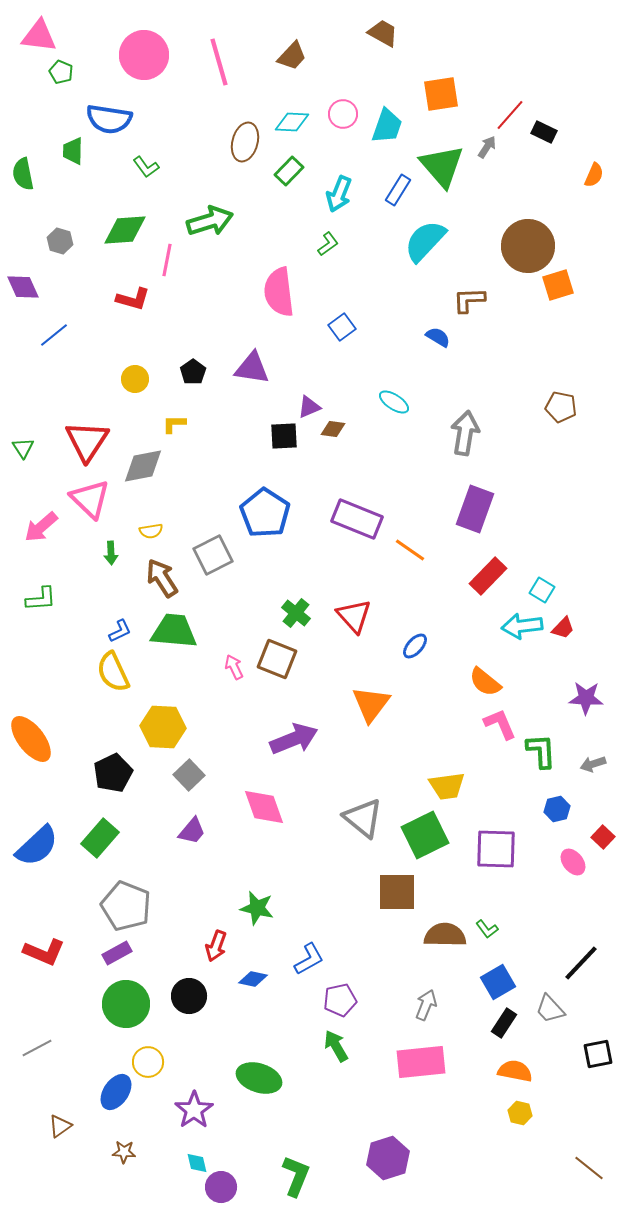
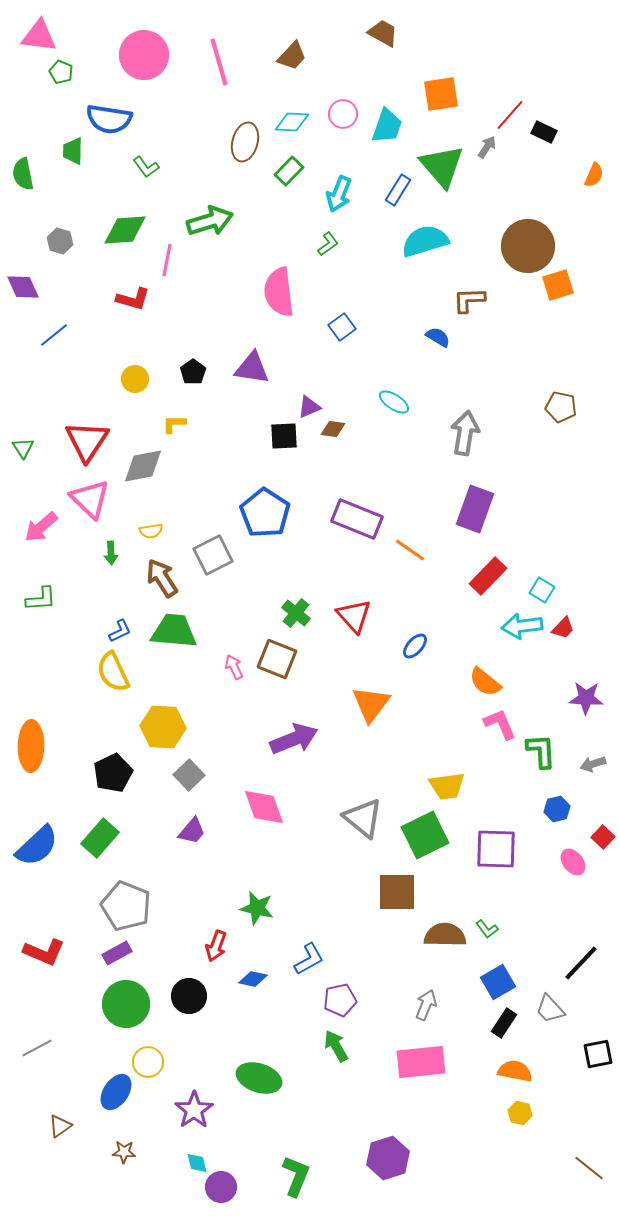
cyan semicircle at (425, 241): rotated 30 degrees clockwise
orange ellipse at (31, 739): moved 7 px down; rotated 39 degrees clockwise
